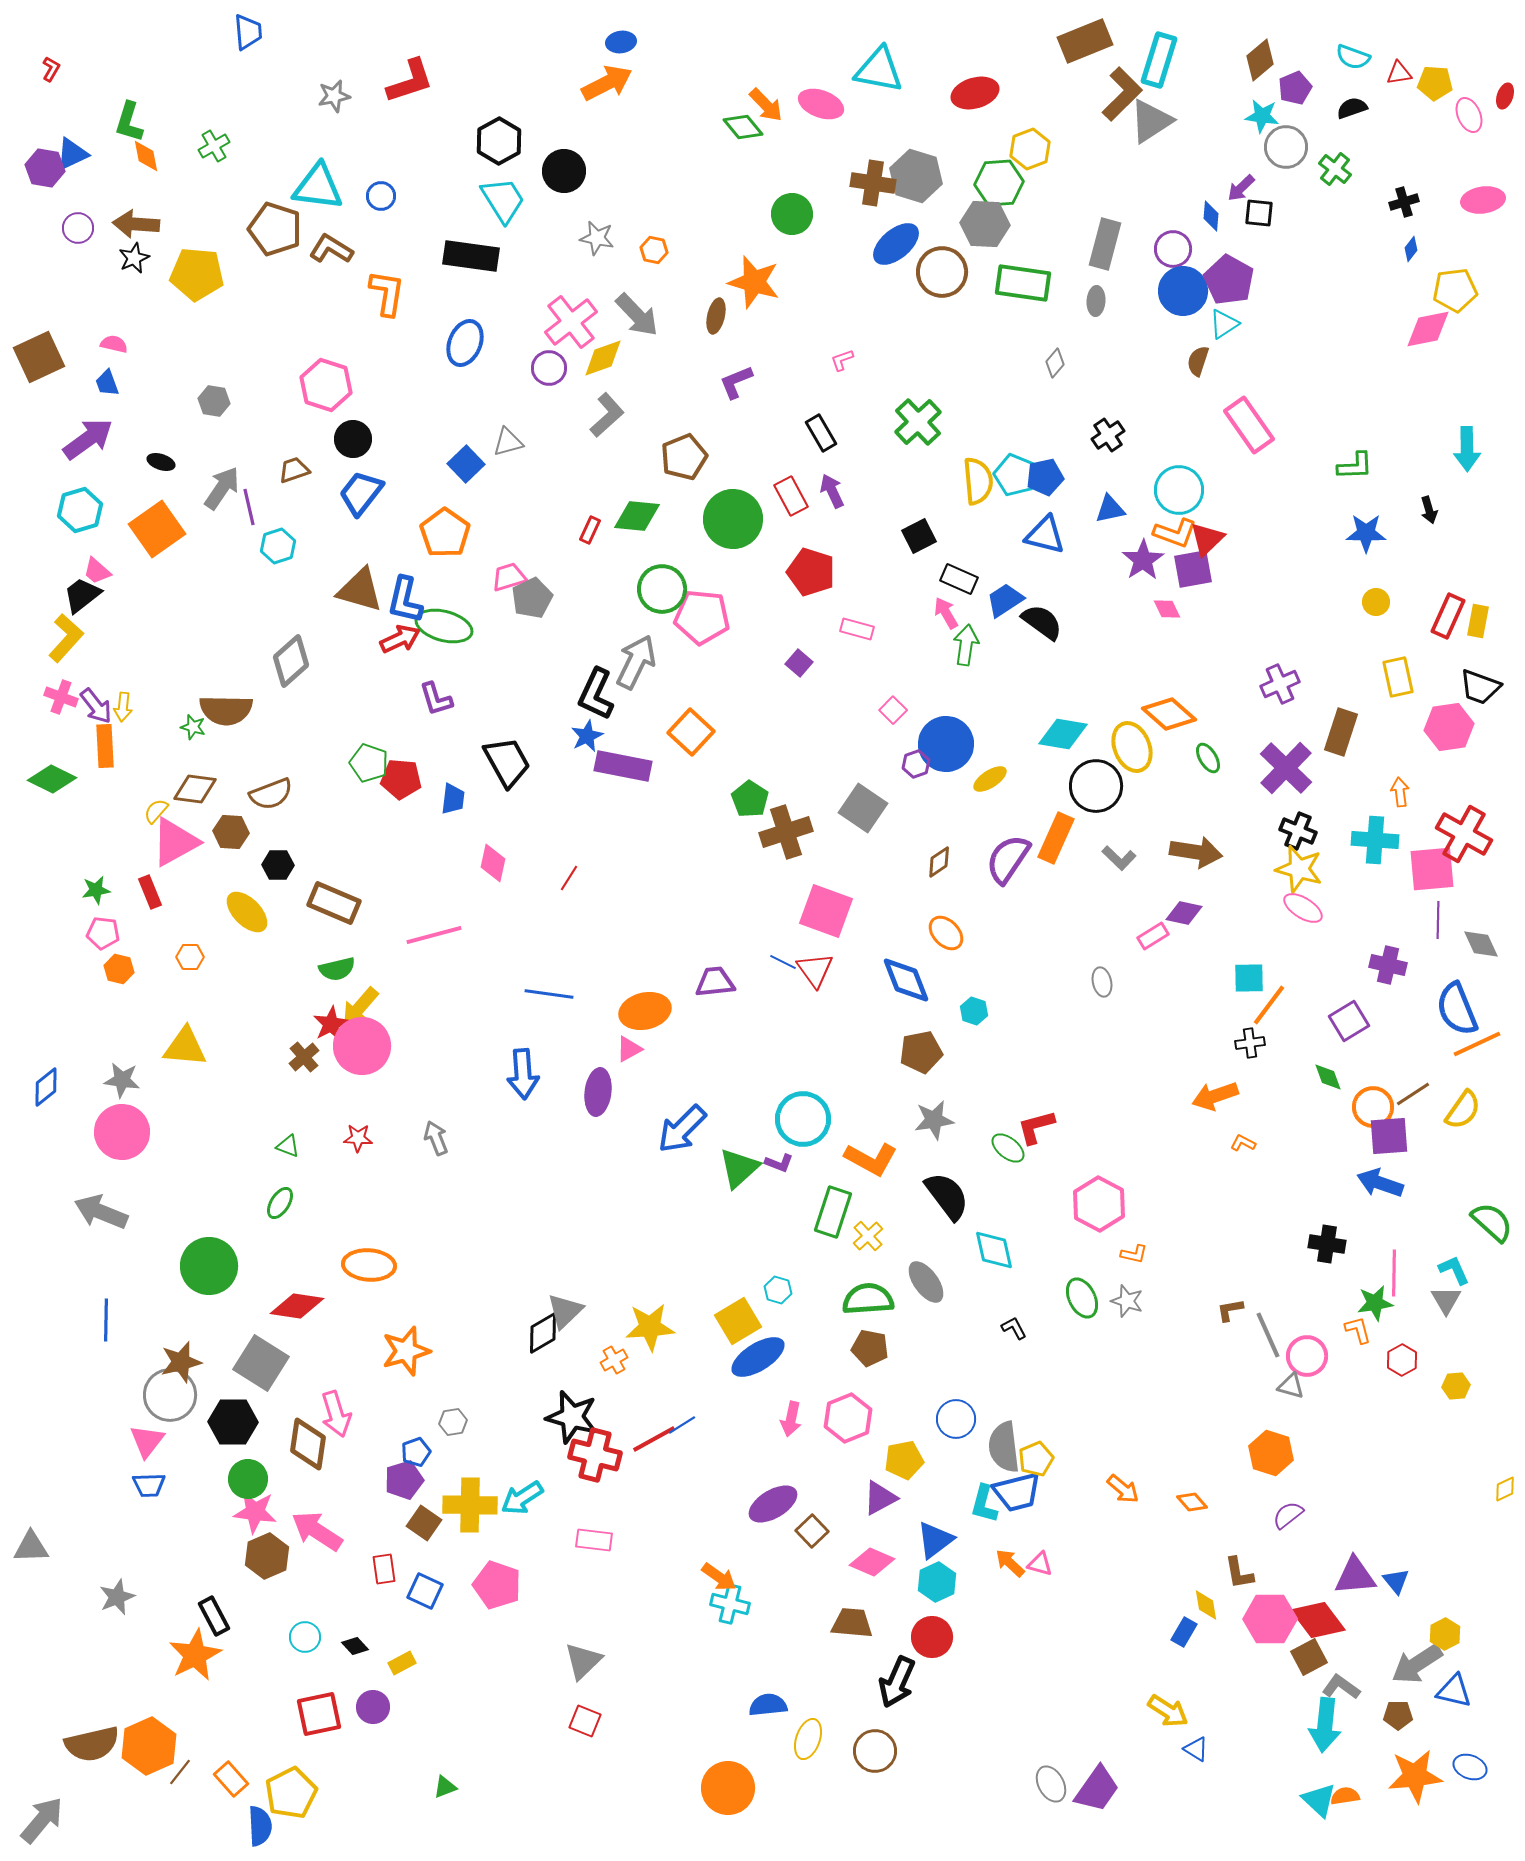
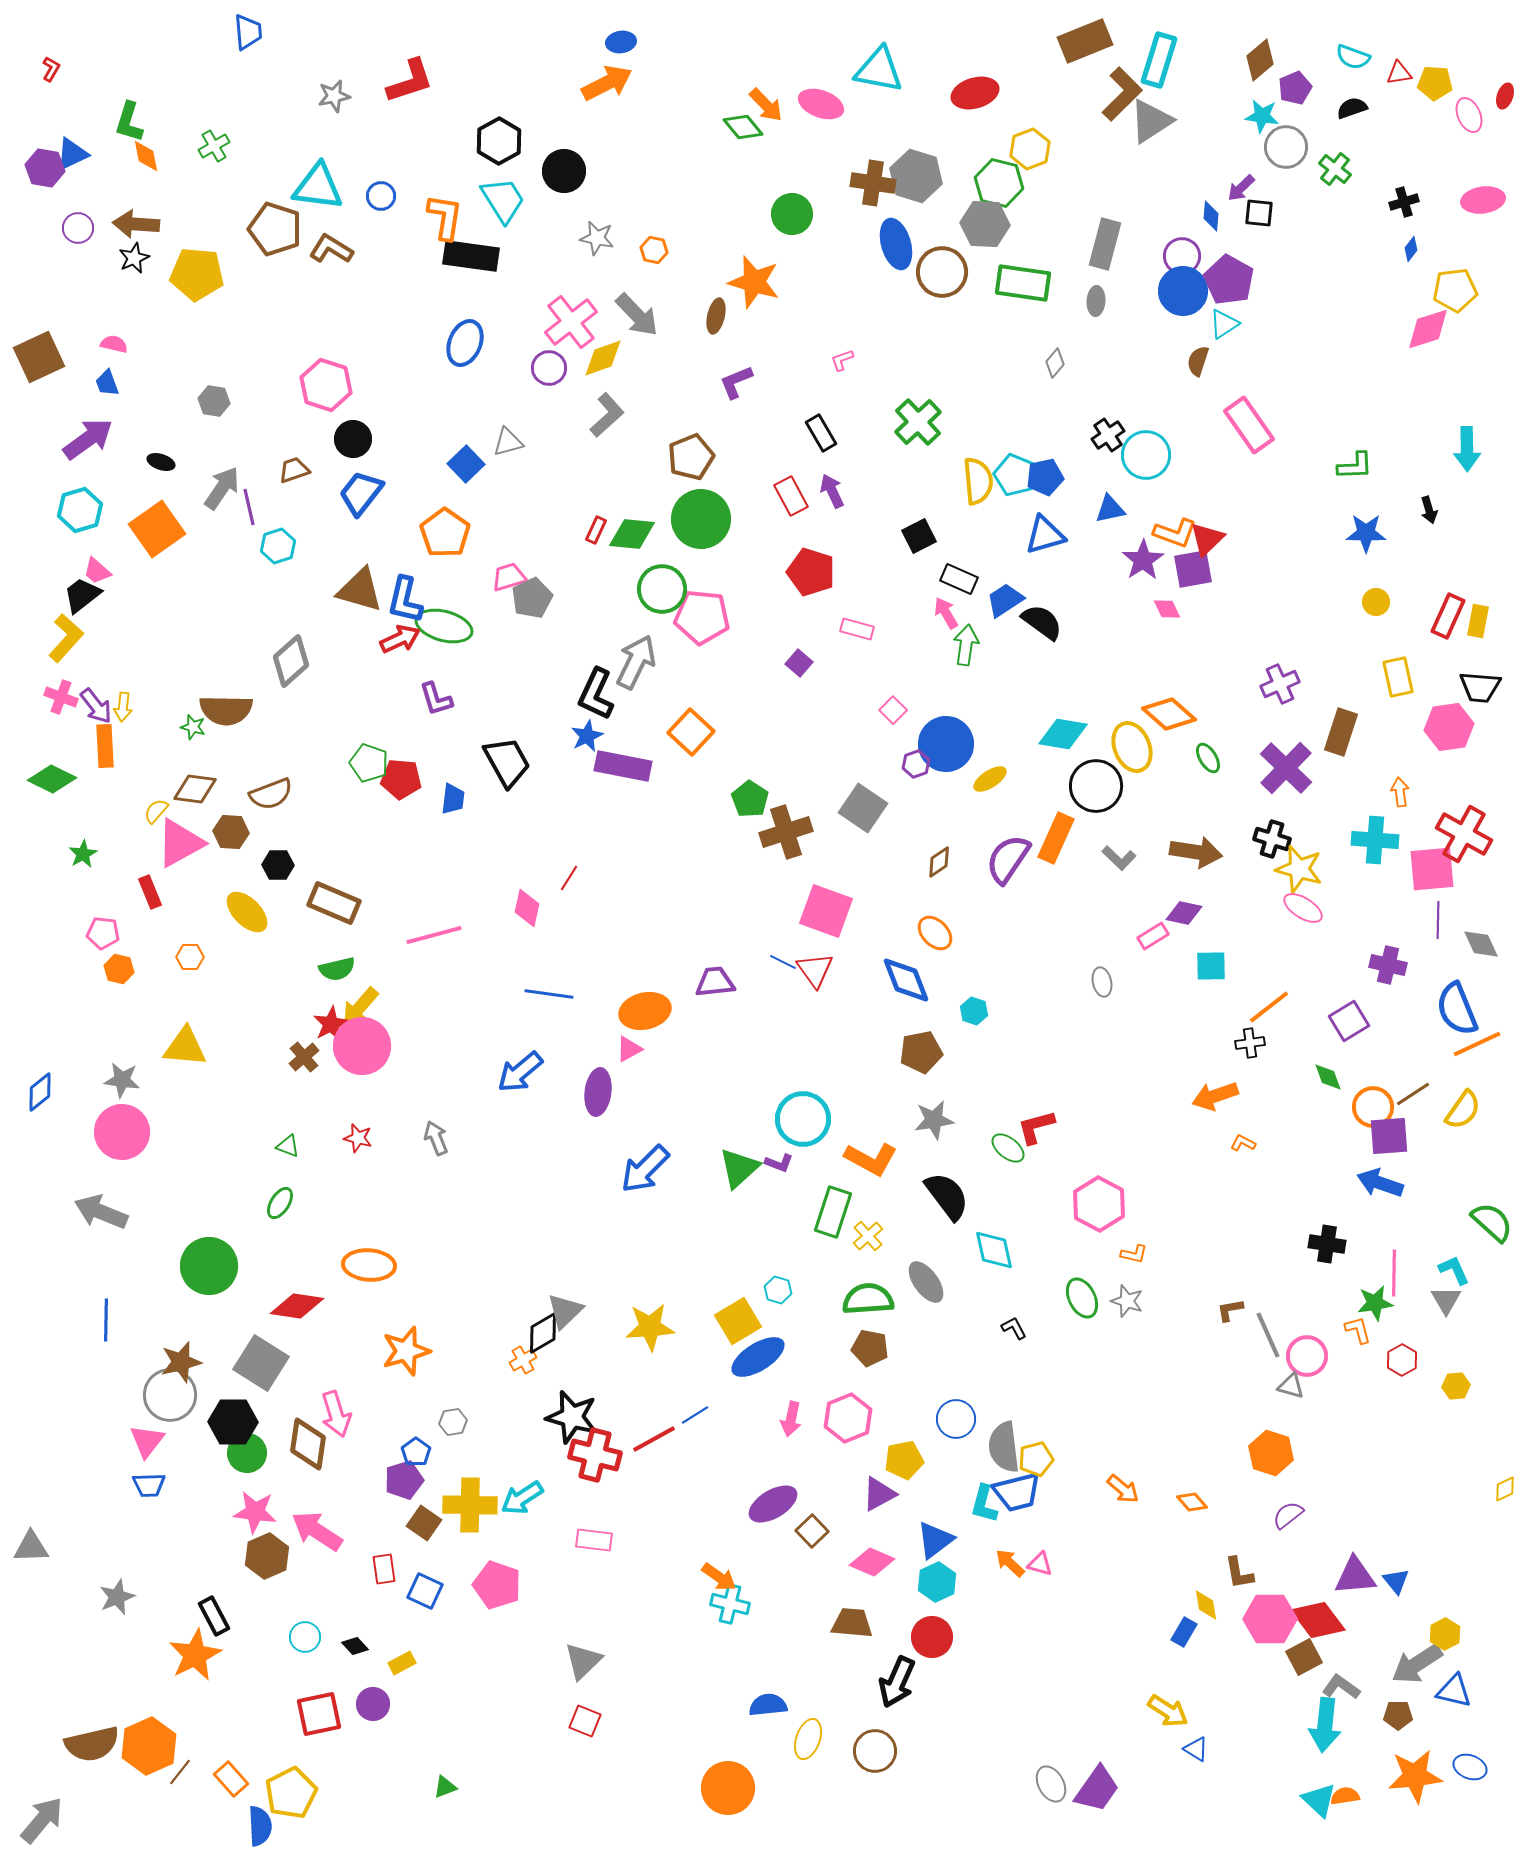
green hexagon at (999, 183): rotated 18 degrees clockwise
blue ellipse at (896, 244): rotated 66 degrees counterclockwise
purple circle at (1173, 249): moved 9 px right, 7 px down
orange L-shape at (387, 293): moved 58 px right, 76 px up
pink diamond at (1428, 329): rotated 6 degrees counterclockwise
brown pentagon at (684, 457): moved 7 px right
cyan circle at (1179, 490): moved 33 px left, 35 px up
green diamond at (637, 516): moved 5 px left, 18 px down
green circle at (733, 519): moved 32 px left
red rectangle at (590, 530): moved 6 px right
blue triangle at (1045, 535): rotated 30 degrees counterclockwise
black trapezoid at (1480, 687): rotated 15 degrees counterclockwise
black cross at (1298, 831): moved 26 px left, 8 px down; rotated 6 degrees counterclockwise
pink triangle at (175, 842): moved 5 px right, 1 px down
pink diamond at (493, 863): moved 34 px right, 45 px down
green star at (96, 890): moved 13 px left, 36 px up; rotated 20 degrees counterclockwise
orange ellipse at (946, 933): moved 11 px left
cyan square at (1249, 978): moved 38 px left, 12 px up
orange line at (1269, 1005): moved 2 px down; rotated 15 degrees clockwise
blue arrow at (523, 1074): moved 3 px left, 2 px up; rotated 54 degrees clockwise
blue diamond at (46, 1087): moved 6 px left, 5 px down
blue arrow at (682, 1129): moved 37 px left, 40 px down
red star at (358, 1138): rotated 12 degrees clockwise
orange cross at (614, 1360): moved 91 px left
blue line at (682, 1425): moved 13 px right, 10 px up
blue pentagon at (416, 1452): rotated 16 degrees counterclockwise
yellow pentagon at (1036, 1459): rotated 8 degrees clockwise
green circle at (248, 1479): moved 1 px left, 26 px up
purple triangle at (880, 1498): moved 1 px left, 4 px up
brown square at (1309, 1657): moved 5 px left
purple circle at (373, 1707): moved 3 px up
